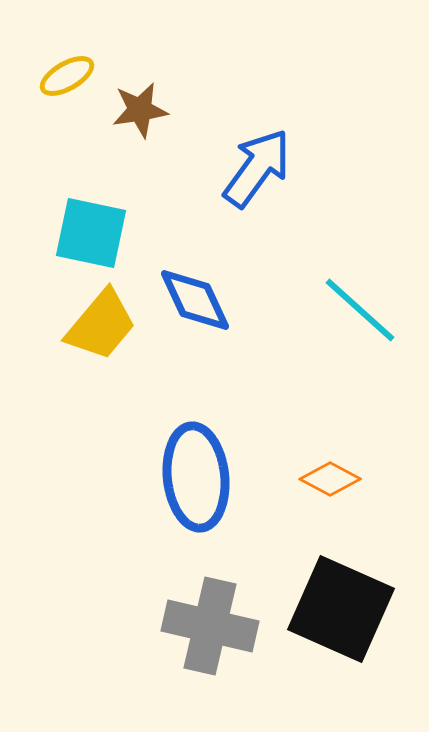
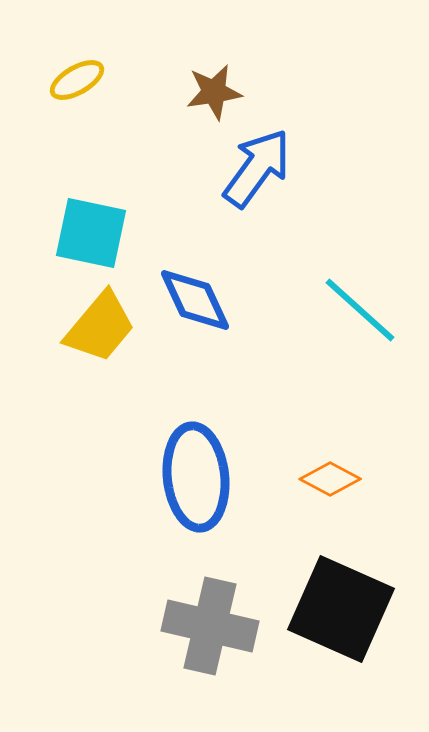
yellow ellipse: moved 10 px right, 4 px down
brown star: moved 74 px right, 18 px up
yellow trapezoid: moved 1 px left, 2 px down
